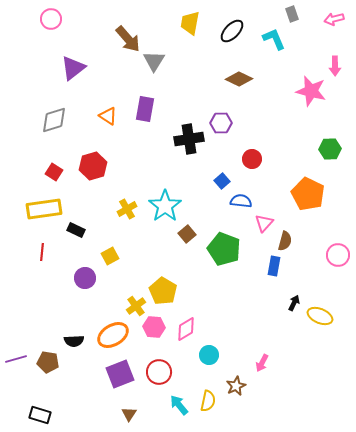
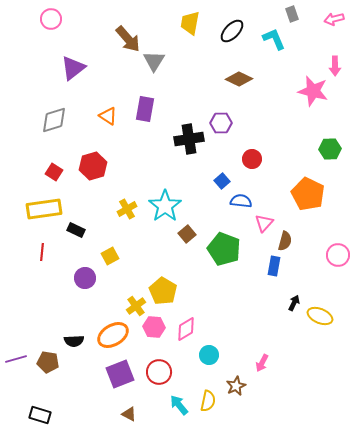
pink star at (311, 91): moved 2 px right
brown triangle at (129, 414): rotated 35 degrees counterclockwise
